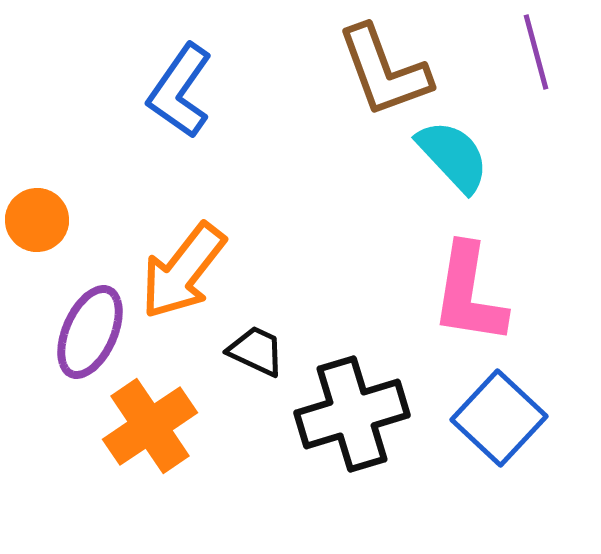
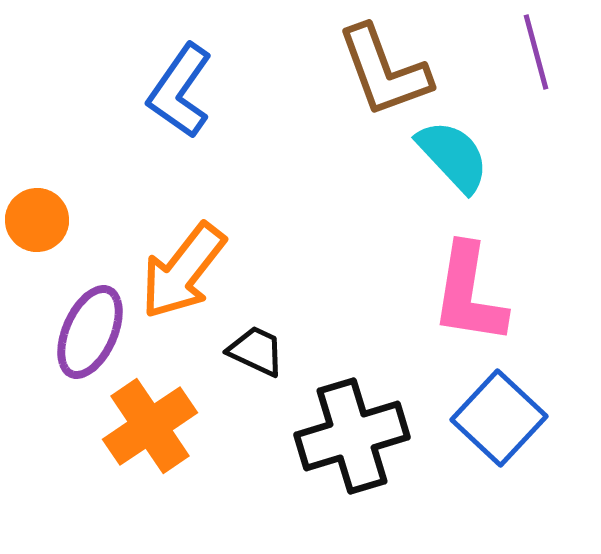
black cross: moved 22 px down
